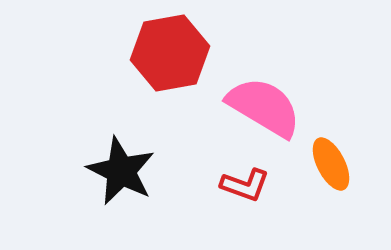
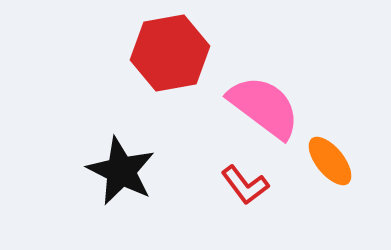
pink semicircle: rotated 6 degrees clockwise
orange ellipse: moved 1 px left, 3 px up; rotated 12 degrees counterclockwise
red L-shape: rotated 33 degrees clockwise
